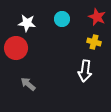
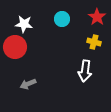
red star: rotated 12 degrees clockwise
white star: moved 3 px left, 1 px down
red circle: moved 1 px left, 1 px up
gray arrow: rotated 63 degrees counterclockwise
